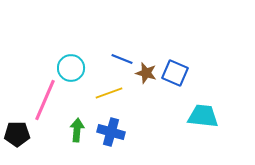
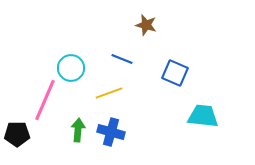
brown star: moved 48 px up
green arrow: moved 1 px right
